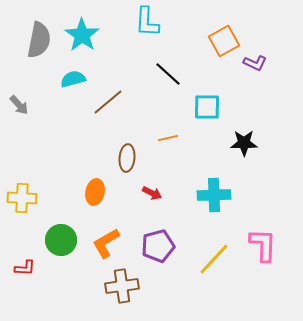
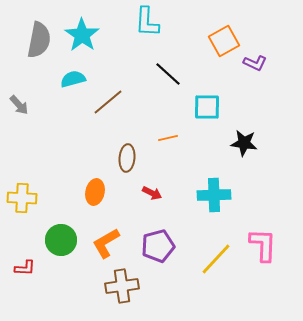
black star: rotated 8 degrees clockwise
yellow line: moved 2 px right
